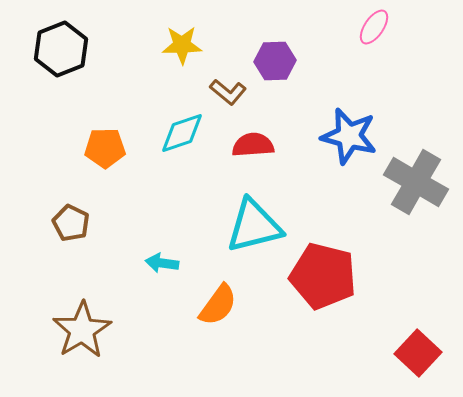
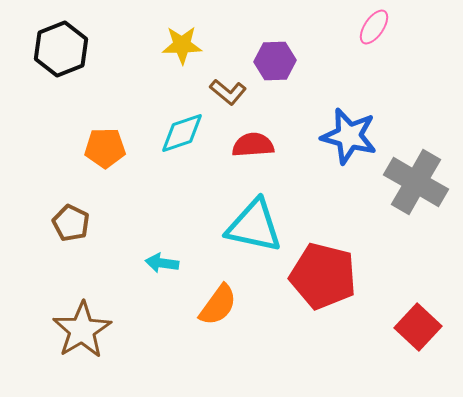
cyan triangle: rotated 26 degrees clockwise
red square: moved 26 px up
